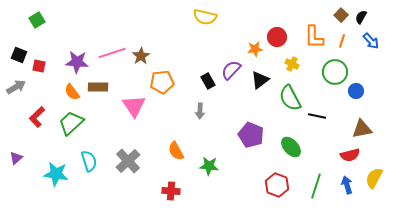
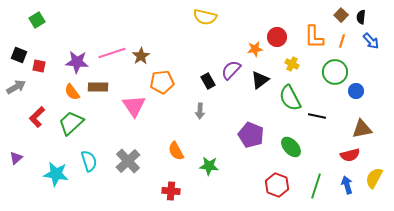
black semicircle at (361, 17): rotated 24 degrees counterclockwise
